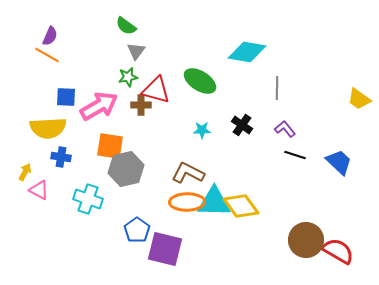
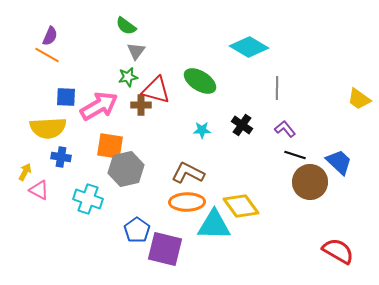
cyan diamond: moved 2 px right, 5 px up; rotated 21 degrees clockwise
cyan triangle: moved 23 px down
brown circle: moved 4 px right, 58 px up
